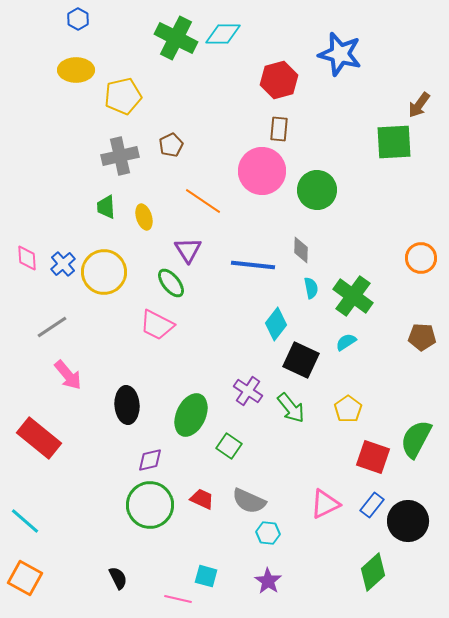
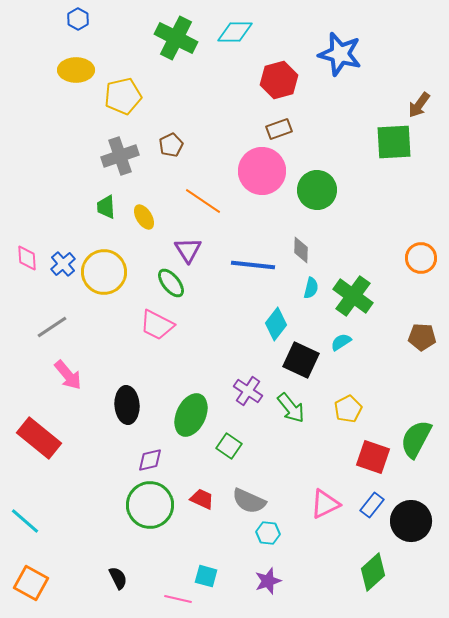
cyan diamond at (223, 34): moved 12 px right, 2 px up
brown rectangle at (279, 129): rotated 65 degrees clockwise
gray cross at (120, 156): rotated 6 degrees counterclockwise
yellow ellipse at (144, 217): rotated 15 degrees counterclockwise
cyan semicircle at (311, 288): rotated 25 degrees clockwise
cyan semicircle at (346, 342): moved 5 px left
yellow pentagon at (348, 409): rotated 8 degrees clockwise
black circle at (408, 521): moved 3 px right
orange square at (25, 578): moved 6 px right, 5 px down
purple star at (268, 581): rotated 20 degrees clockwise
